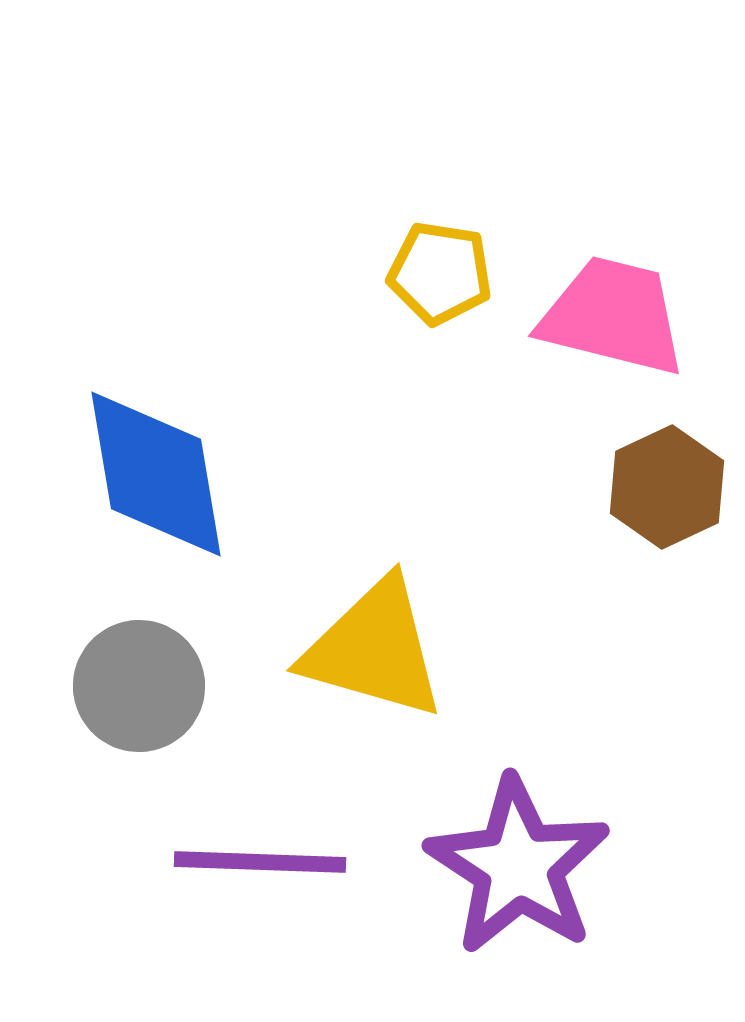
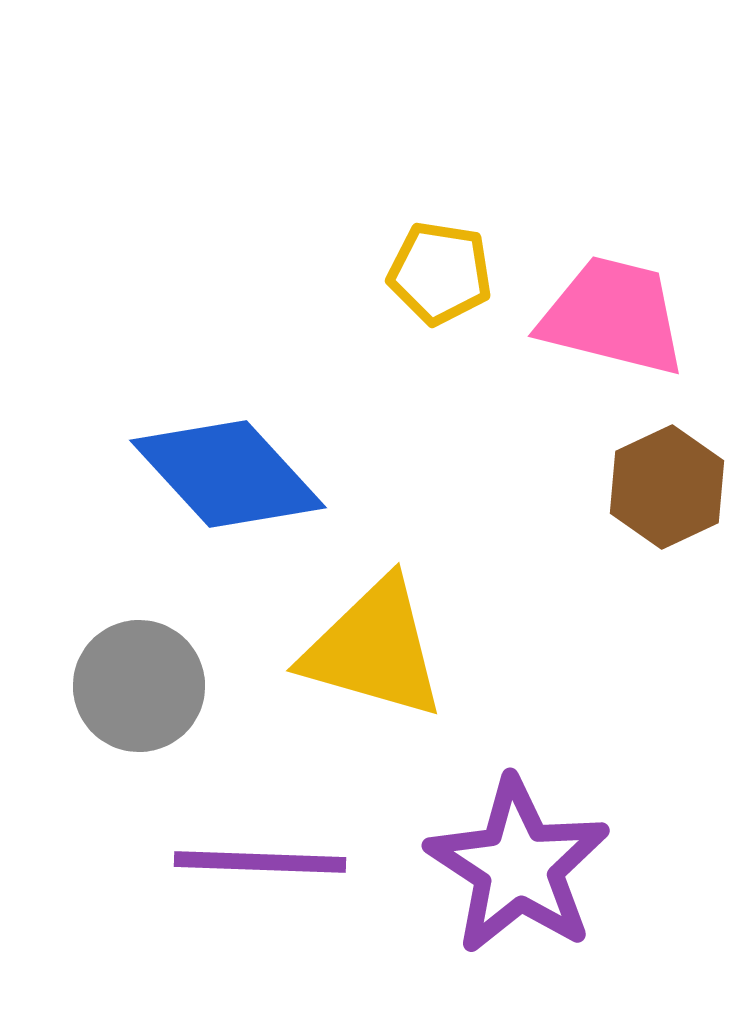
blue diamond: moved 72 px right; rotated 33 degrees counterclockwise
